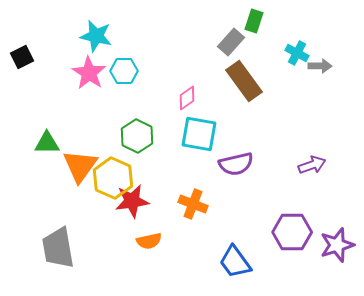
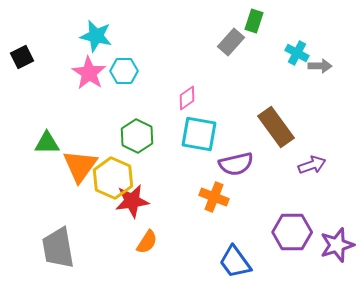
brown rectangle: moved 32 px right, 46 px down
orange cross: moved 21 px right, 7 px up
orange semicircle: moved 2 px left, 1 px down; rotated 45 degrees counterclockwise
